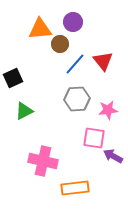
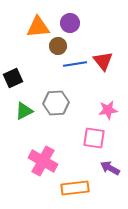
purple circle: moved 3 px left, 1 px down
orange triangle: moved 2 px left, 2 px up
brown circle: moved 2 px left, 2 px down
blue line: rotated 40 degrees clockwise
gray hexagon: moved 21 px left, 4 px down
purple arrow: moved 3 px left, 12 px down
pink cross: rotated 16 degrees clockwise
